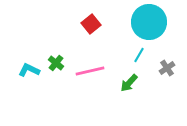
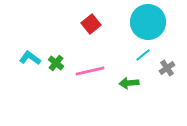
cyan circle: moved 1 px left
cyan line: moved 4 px right; rotated 21 degrees clockwise
cyan L-shape: moved 1 px right, 12 px up; rotated 10 degrees clockwise
green arrow: rotated 42 degrees clockwise
